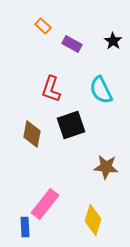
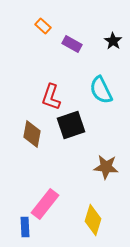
red L-shape: moved 8 px down
